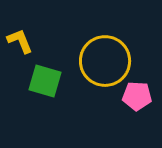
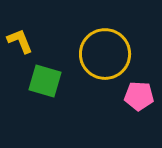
yellow circle: moved 7 px up
pink pentagon: moved 2 px right
